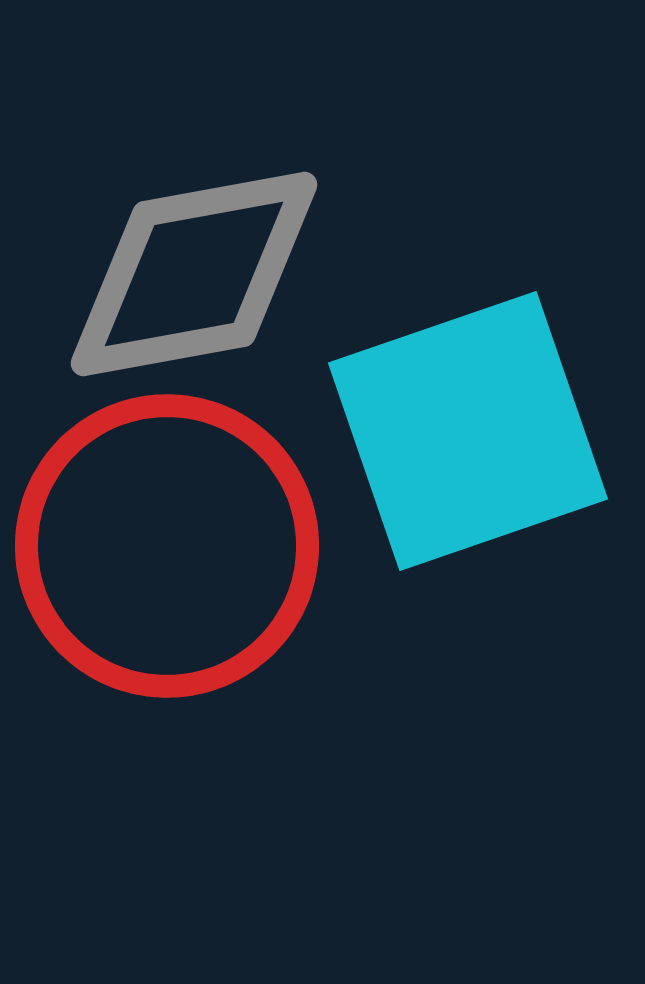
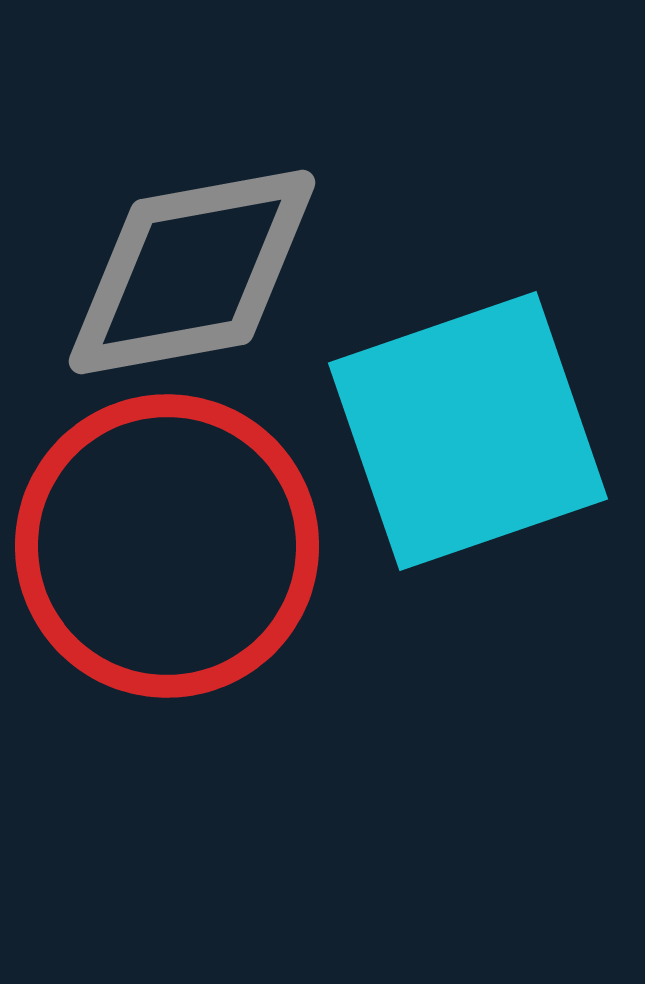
gray diamond: moved 2 px left, 2 px up
